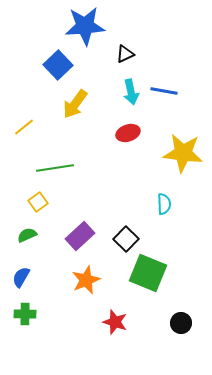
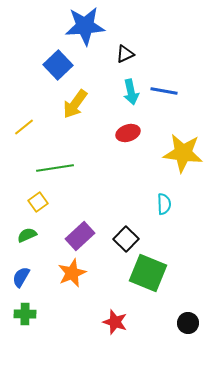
orange star: moved 14 px left, 7 px up
black circle: moved 7 px right
